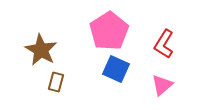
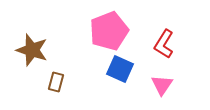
pink pentagon: rotated 12 degrees clockwise
brown star: moved 9 px left; rotated 12 degrees counterclockwise
blue square: moved 4 px right
pink triangle: rotated 15 degrees counterclockwise
